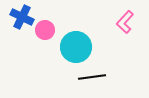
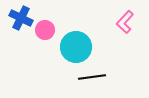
blue cross: moved 1 px left, 1 px down
